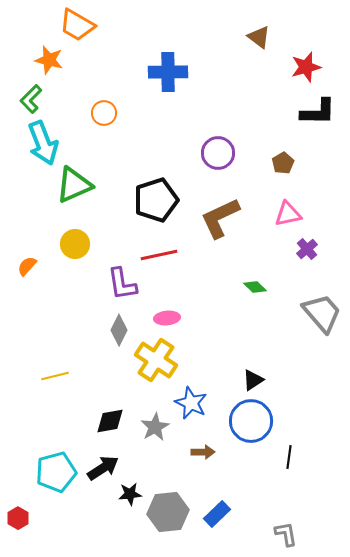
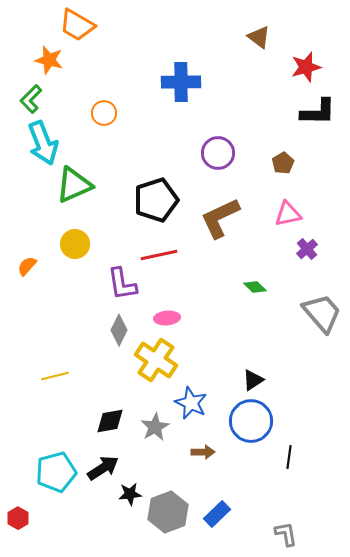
blue cross: moved 13 px right, 10 px down
gray hexagon: rotated 15 degrees counterclockwise
